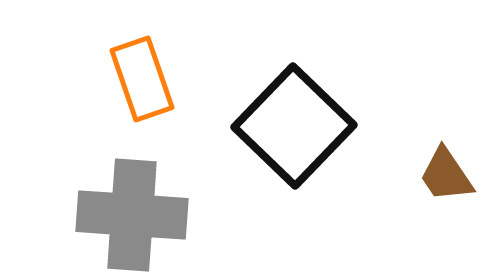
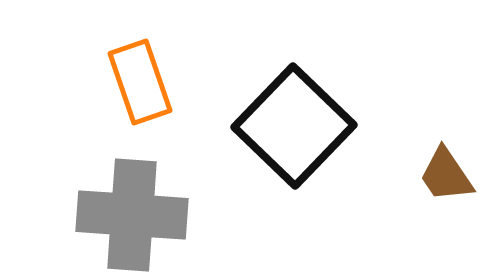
orange rectangle: moved 2 px left, 3 px down
